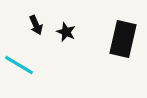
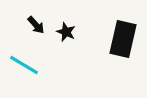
black arrow: rotated 18 degrees counterclockwise
cyan line: moved 5 px right
